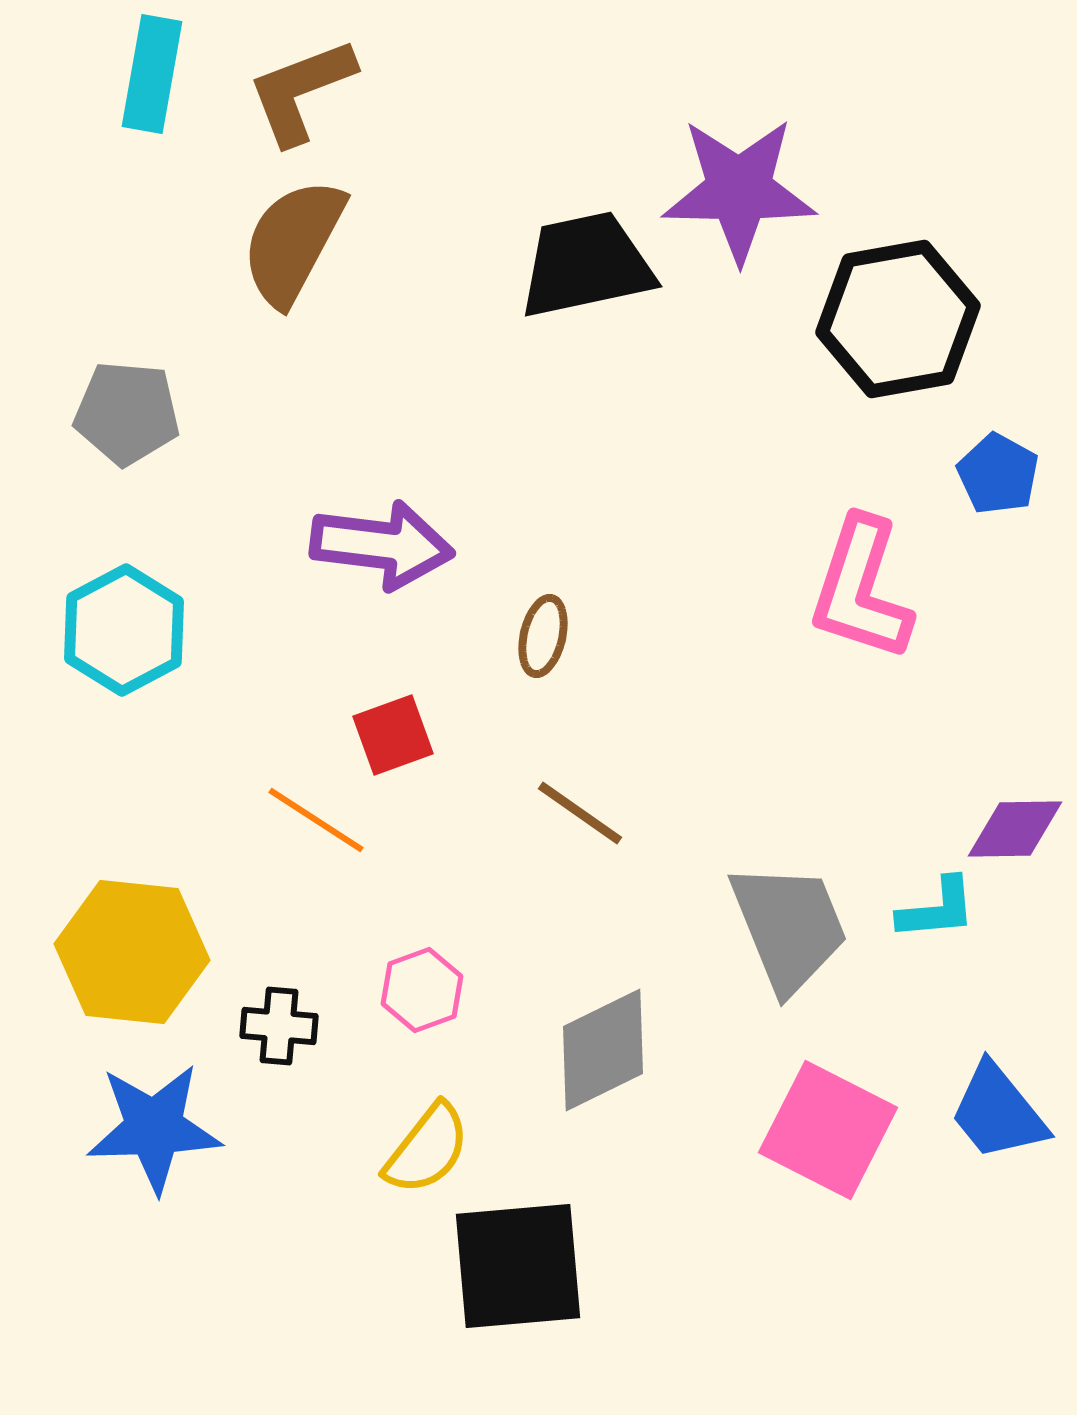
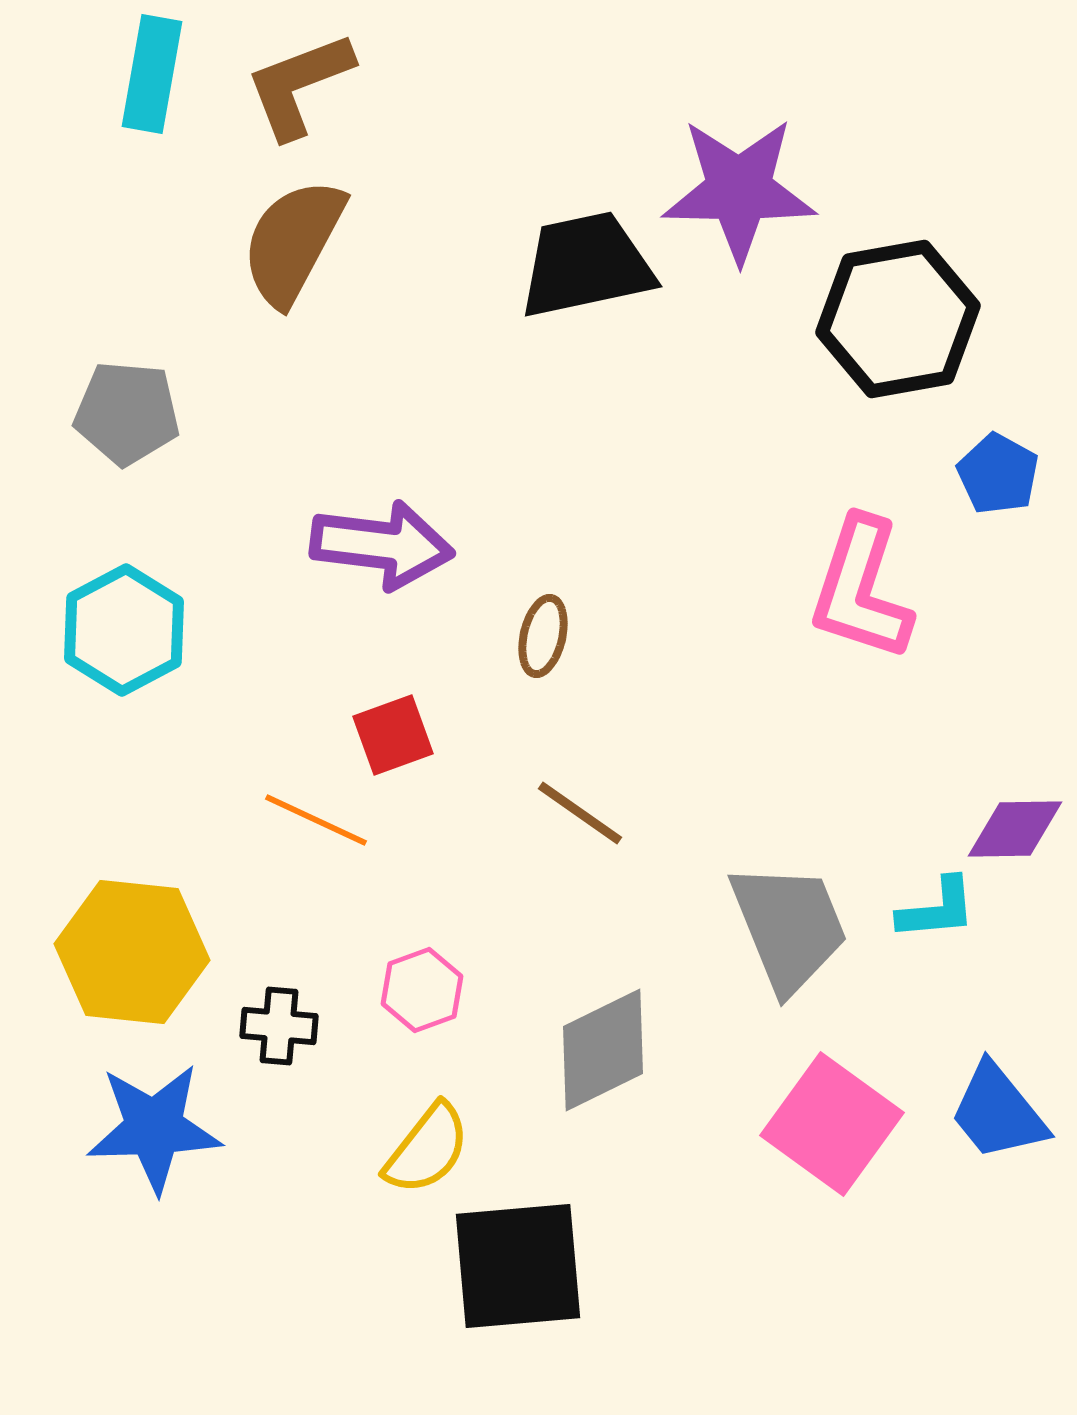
brown L-shape: moved 2 px left, 6 px up
orange line: rotated 8 degrees counterclockwise
pink square: moved 4 px right, 6 px up; rotated 9 degrees clockwise
